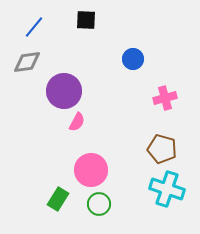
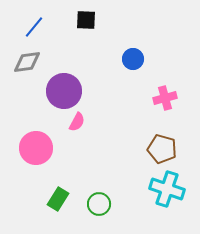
pink circle: moved 55 px left, 22 px up
